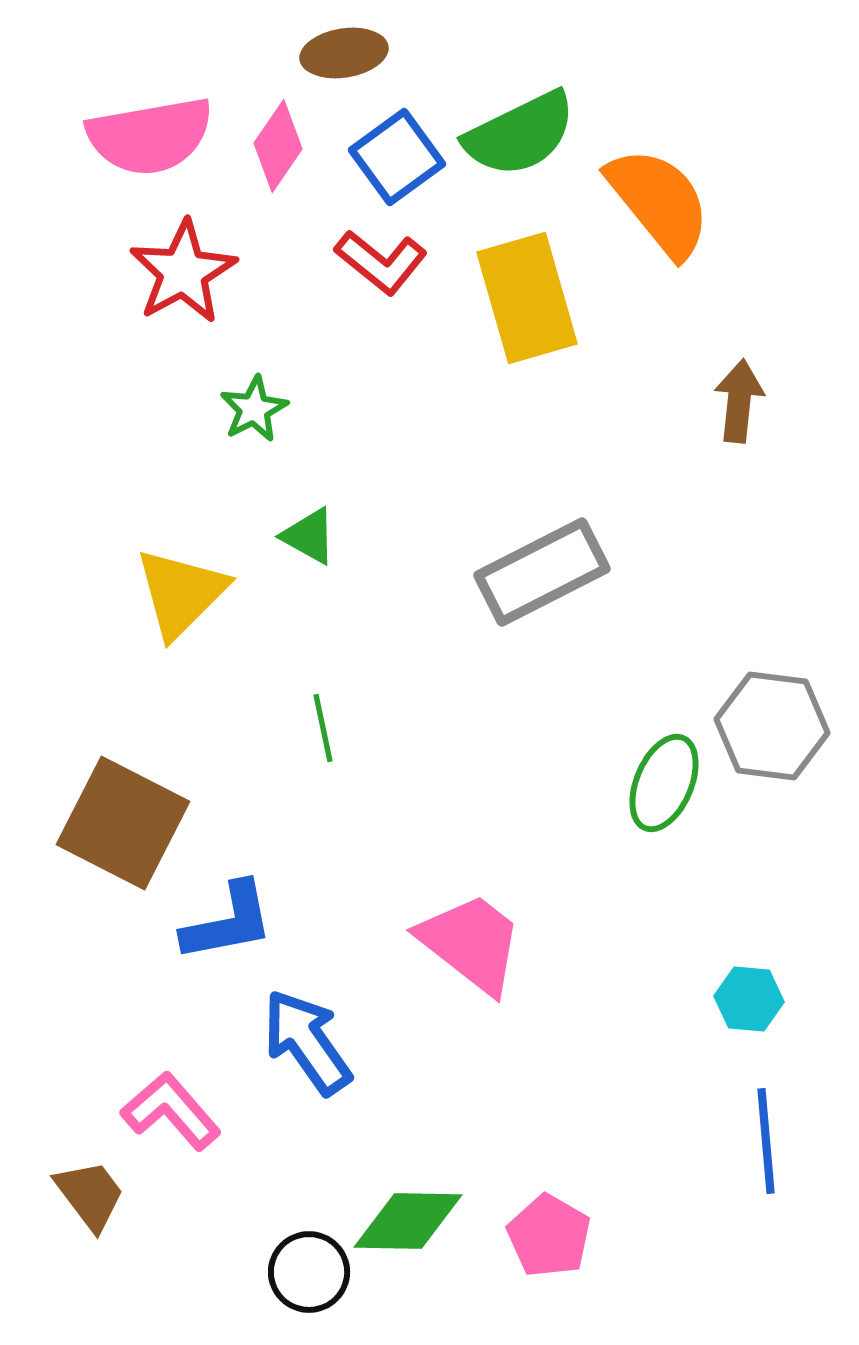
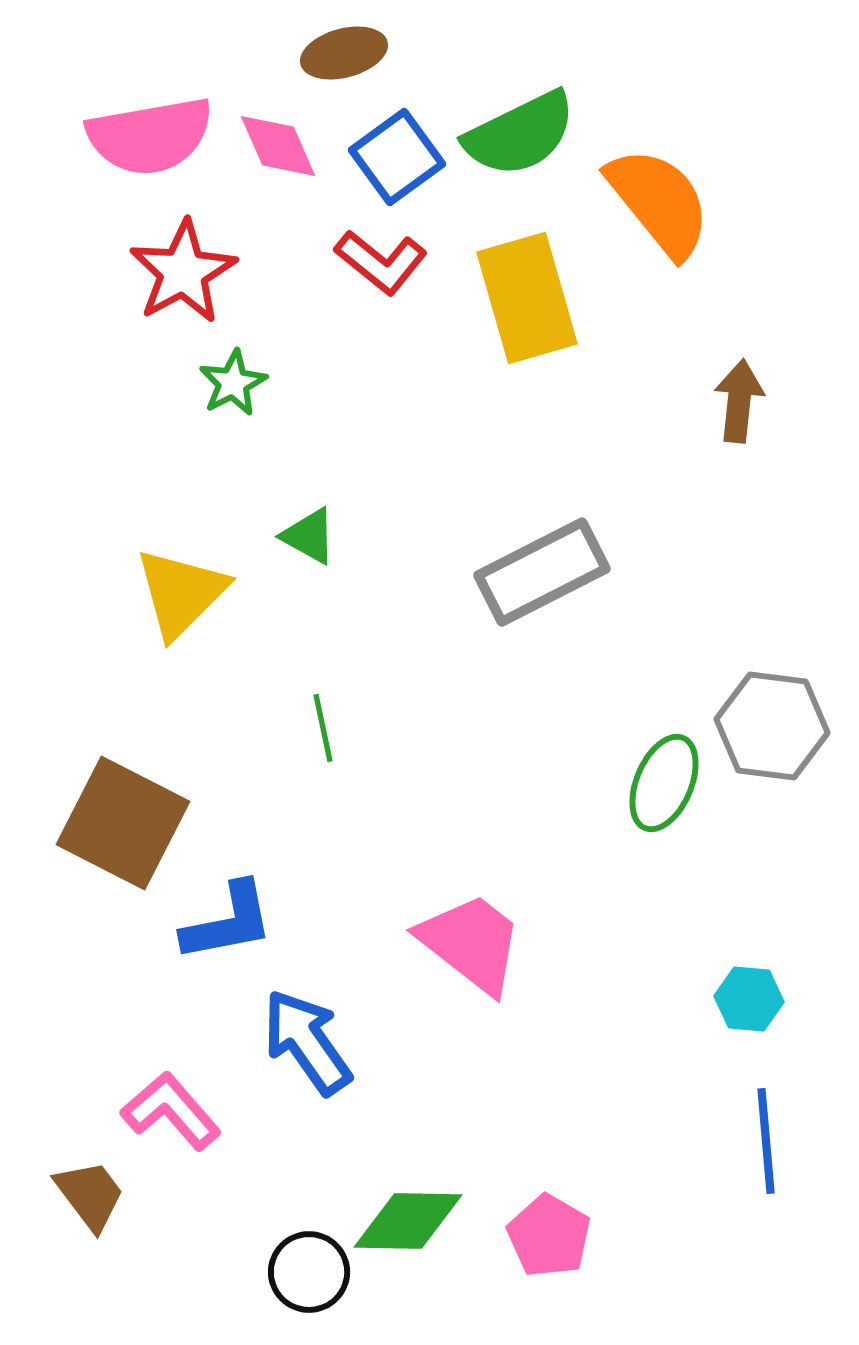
brown ellipse: rotated 6 degrees counterclockwise
pink diamond: rotated 58 degrees counterclockwise
green star: moved 21 px left, 26 px up
